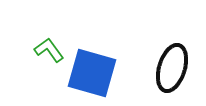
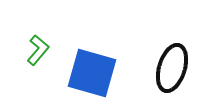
green L-shape: moved 11 px left; rotated 76 degrees clockwise
